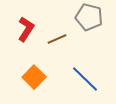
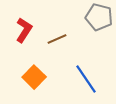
gray pentagon: moved 10 px right
red L-shape: moved 2 px left, 1 px down
blue line: moved 1 px right; rotated 12 degrees clockwise
